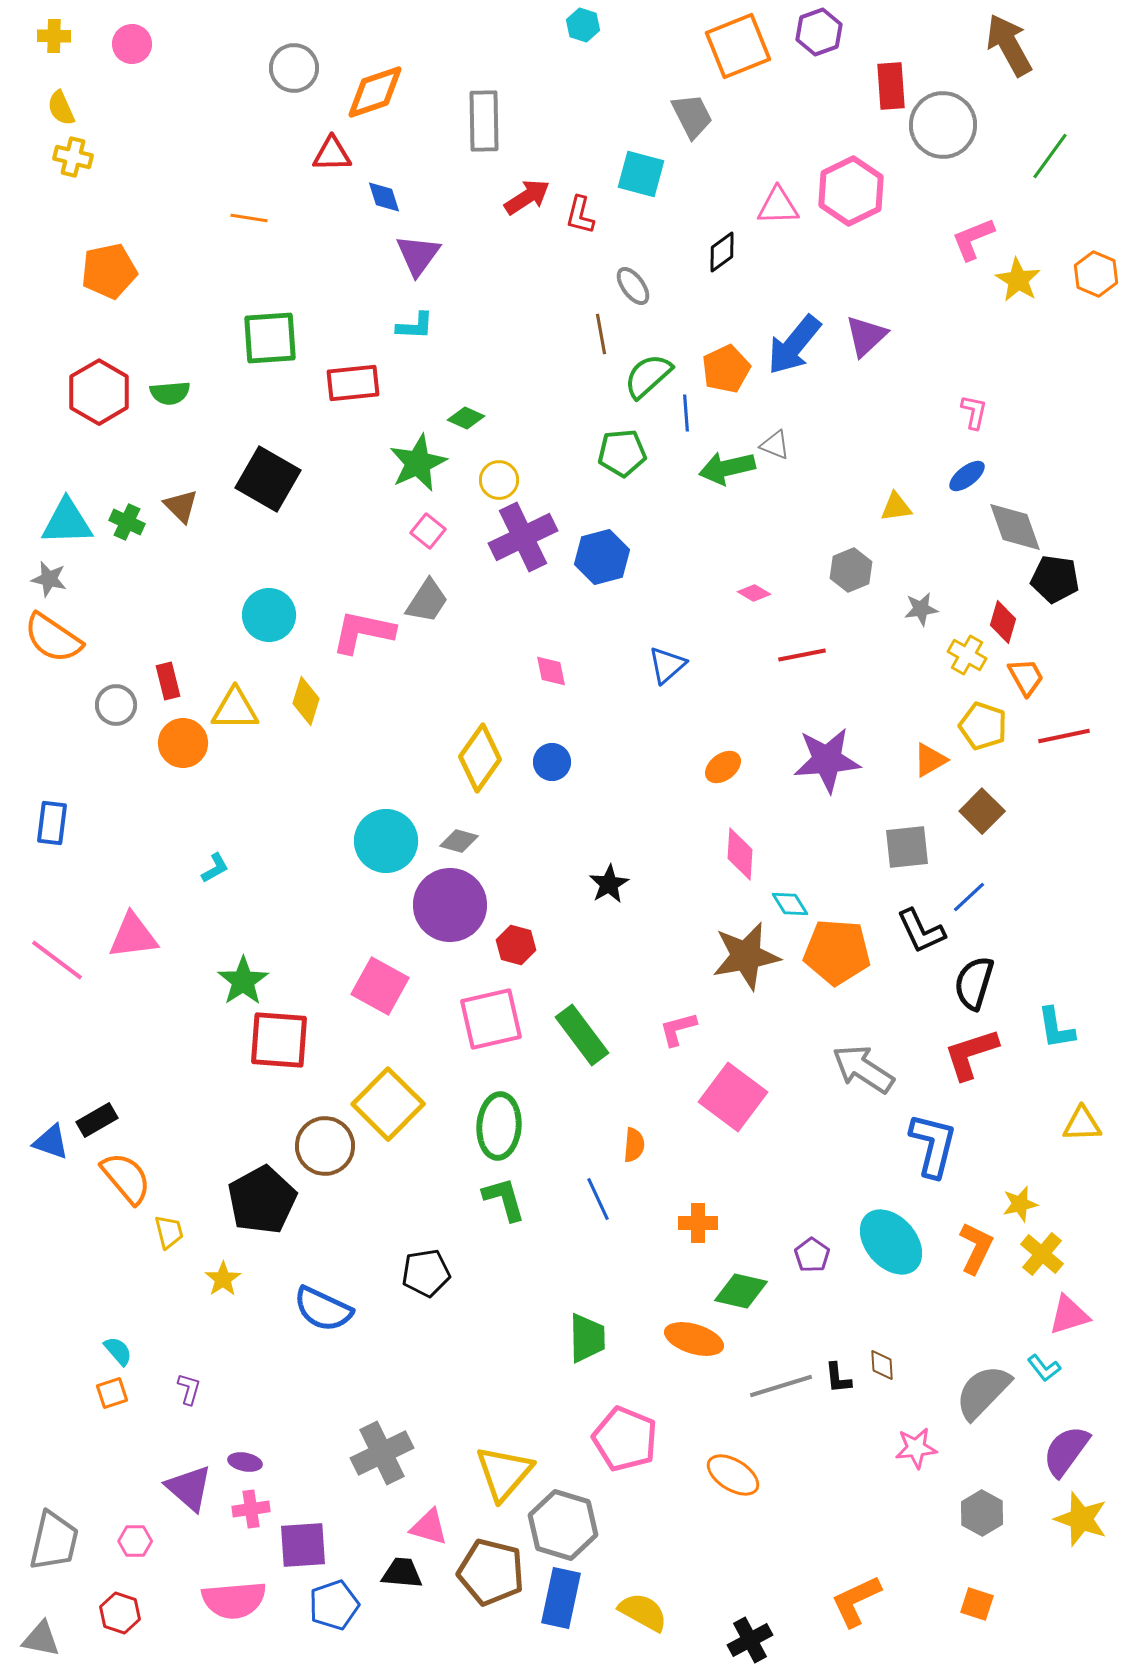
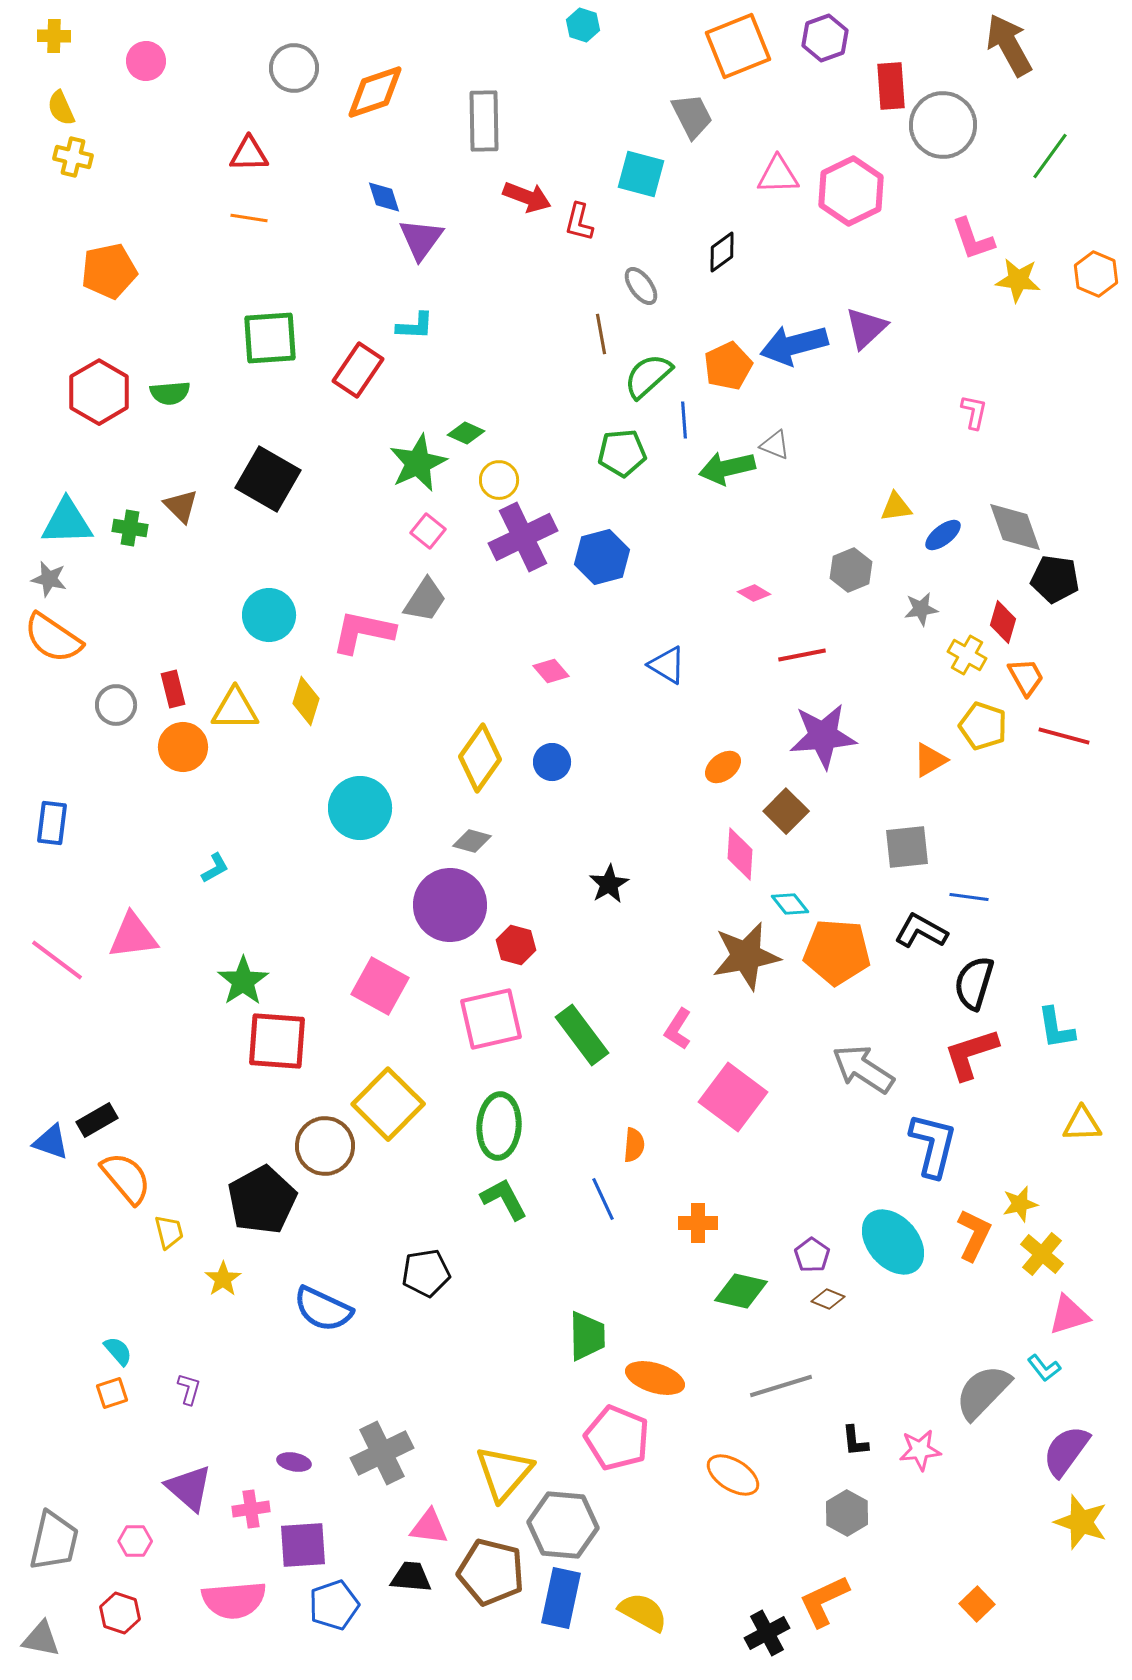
purple hexagon at (819, 32): moved 6 px right, 6 px down
pink circle at (132, 44): moved 14 px right, 17 px down
red triangle at (332, 154): moved 83 px left
red arrow at (527, 197): rotated 54 degrees clockwise
pink triangle at (778, 206): moved 31 px up
red L-shape at (580, 215): moved 1 px left, 7 px down
pink L-shape at (973, 239): rotated 87 degrees counterclockwise
purple triangle at (418, 255): moved 3 px right, 16 px up
yellow star at (1018, 280): rotated 24 degrees counterclockwise
gray ellipse at (633, 286): moved 8 px right
purple triangle at (866, 336): moved 8 px up
blue arrow at (794, 345): rotated 36 degrees clockwise
orange pentagon at (726, 369): moved 2 px right, 3 px up
red rectangle at (353, 383): moved 5 px right, 13 px up; rotated 50 degrees counterclockwise
blue line at (686, 413): moved 2 px left, 7 px down
green diamond at (466, 418): moved 15 px down
blue ellipse at (967, 476): moved 24 px left, 59 px down
green cross at (127, 522): moved 3 px right, 6 px down; rotated 16 degrees counterclockwise
gray trapezoid at (427, 601): moved 2 px left, 1 px up
blue triangle at (667, 665): rotated 48 degrees counterclockwise
pink diamond at (551, 671): rotated 30 degrees counterclockwise
red rectangle at (168, 681): moved 5 px right, 8 px down
red line at (1064, 736): rotated 27 degrees clockwise
orange circle at (183, 743): moved 4 px down
purple star at (827, 760): moved 4 px left, 24 px up
brown square at (982, 811): moved 196 px left
cyan circle at (386, 841): moved 26 px left, 33 px up
gray diamond at (459, 841): moved 13 px right
blue line at (969, 897): rotated 51 degrees clockwise
cyan diamond at (790, 904): rotated 6 degrees counterclockwise
black L-shape at (921, 931): rotated 144 degrees clockwise
pink L-shape at (678, 1029): rotated 42 degrees counterclockwise
red square at (279, 1040): moved 2 px left, 1 px down
green L-shape at (504, 1199): rotated 12 degrees counterclockwise
blue line at (598, 1199): moved 5 px right
cyan ellipse at (891, 1242): moved 2 px right
orange L-shape at (976, 1248): moved 2 px left, 13 px up
green trapezoid at (587, 1338): moved 2 px up
orange ellipse at (694, 1339): moved 39 px left, 39 px down
brown diamond at (882, 1365): moved 54 px left, 66 px up; rotated 64 degrees counterclockwise
black L-shape at (838, 1378): moved 17 px right, 63 px down
pink pentagon at (625, 1439): moved 8 px left, 1 px up
pink star at (916, 1448): moved 4 px right, 2 px down
purple ellipse at (245, 1462): moved 49 px right
gray hexagon at (982, 1513): moved 135 px left
yellow star at (1081, 1519): moved 3 px down
gray hexagon at (563, 1525): rotated 12 degrees counterclockwise
pink triangle at (429, 1527): rotated 9 degrees counterclockwise
black trapezoid at (402, 1573): moved 9 px right, 4 px down
orange L-shape at (856, 1601): moved 32 px left
orange square at (977, 1604): rotated 28 degrees clockwise
black cross at (750, 1640): moved 17 px right, 7 px up
